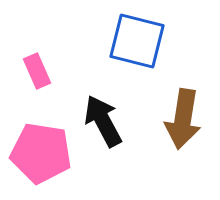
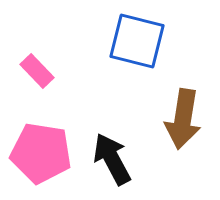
pink rectangle: rotated 20 degrees counterclockwise
black arrow: moved 9 px right, 38 px down
